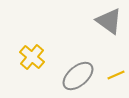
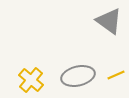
yellow cross: moved 1 px left, 23 px down
gray ellipse: rotated 28 degrees clockwise
